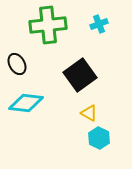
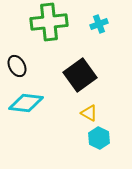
green cross: moved 1 px right, 3 px up
black ellipse: moved 2 px down
